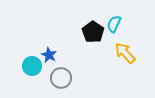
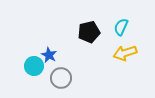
cyan semicircle: moved 7 px right, 3 px down
black pentagon: moved 4 px left; rotated 25 degrees clockwise
yellow arrow: rotated 65 degrees counterclockwise
cyan circle: moved 2 px right
